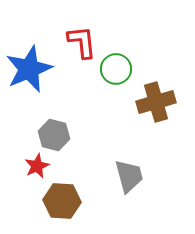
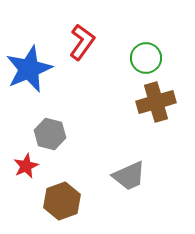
red L-shape: rotated 42 degrees clockwise
green circle: moved 30 px right, 11 px up
gray hexagon: moved 4 px left, 1 px up
red star: moved 11 px left
gray trapezoid: rotated 81 degrees clockwise
brown hexagon: rotated 24 degrees counterclockwise
